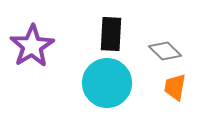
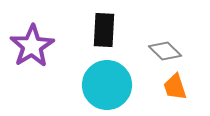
black rectangle: moved 7 px left, 4 px up
cyan circle: moved 2 px down
orange trapezoid: rotated 28 degrees counterclockwise
